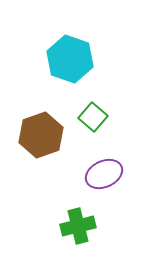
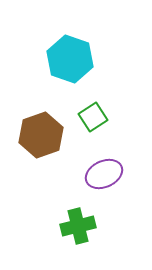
green square: rotated 16 degrees clockwise
